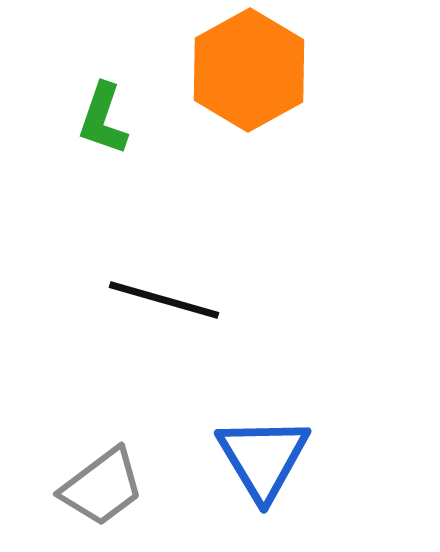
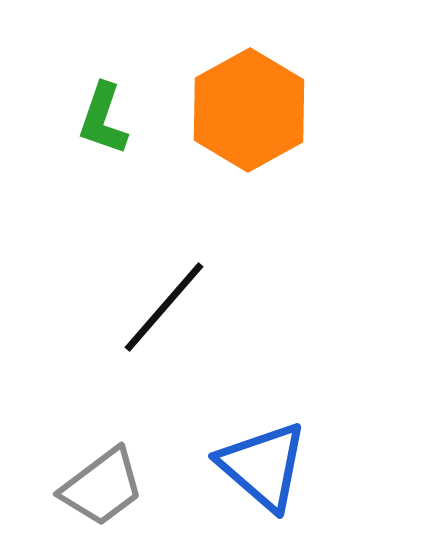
orange hexagon: moved 40 px down
black line: moved 7 px down; rotated 65 degrees counterclockwise
blue triangle: moved 8 px down; rotated 18 degrees counterclockwise
